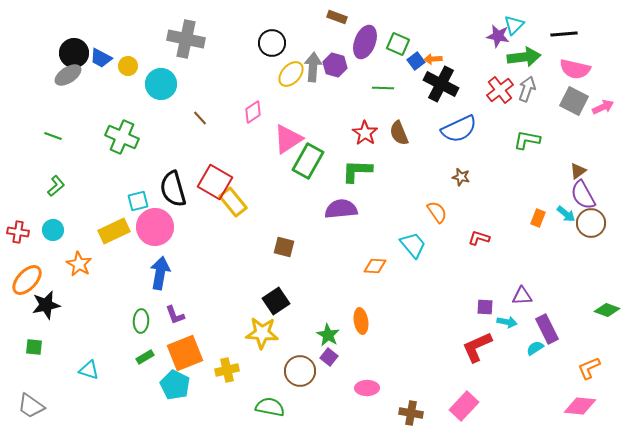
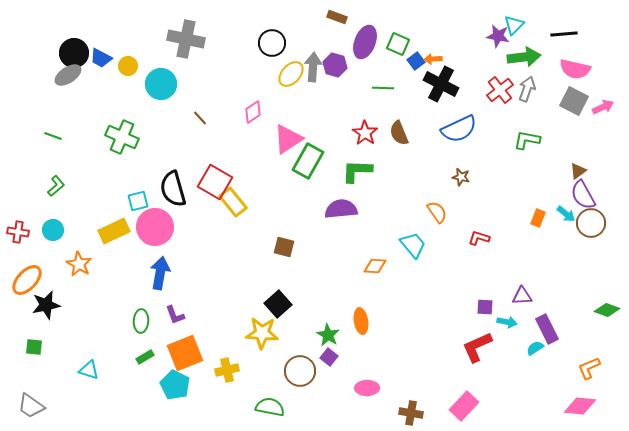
black square at (276, 301): moved 2 px right, 3 px down; rotated 8 degrees counterclockwise
